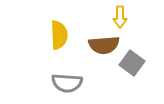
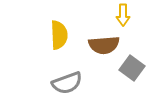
yellow arrow: moved 3 px right, 2 px up
gray square: moved 5 px down
gray semicircle: rotated 24 degrees counterclockwise
